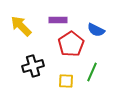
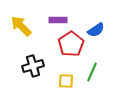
blue semicircle: rotated 60 degrees counterclockwise
